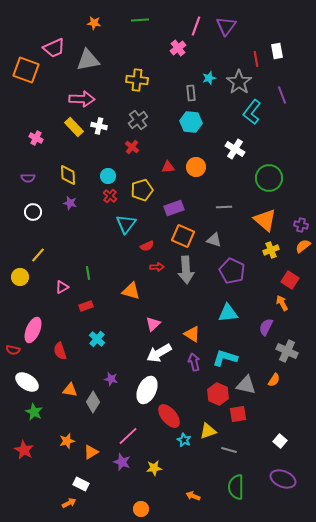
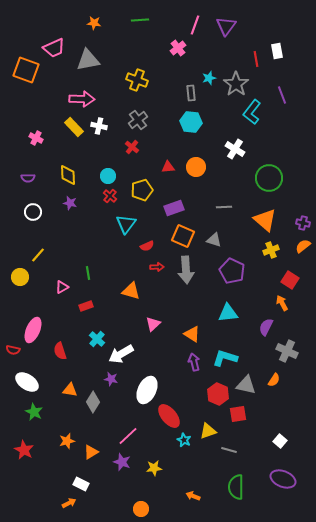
pink line at (196, 26): moved 1 px left, 1 px up
yellow cross at (137, 80): rotated 15 degrees clockwise
gray star at (239, 82): moved 3 px left, 2 px down
purple cross at (301, 225): moved 2 px right, 2 px up
white arrow at (159, 353): moved 38 px left, 1 px down
